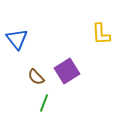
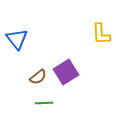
purple square: moved 1 px left, 1 px down
brown semicircle: moved 2 px right; rotated 84 degrees counterclockwise
green line: rotated 66 degrees clockwise
